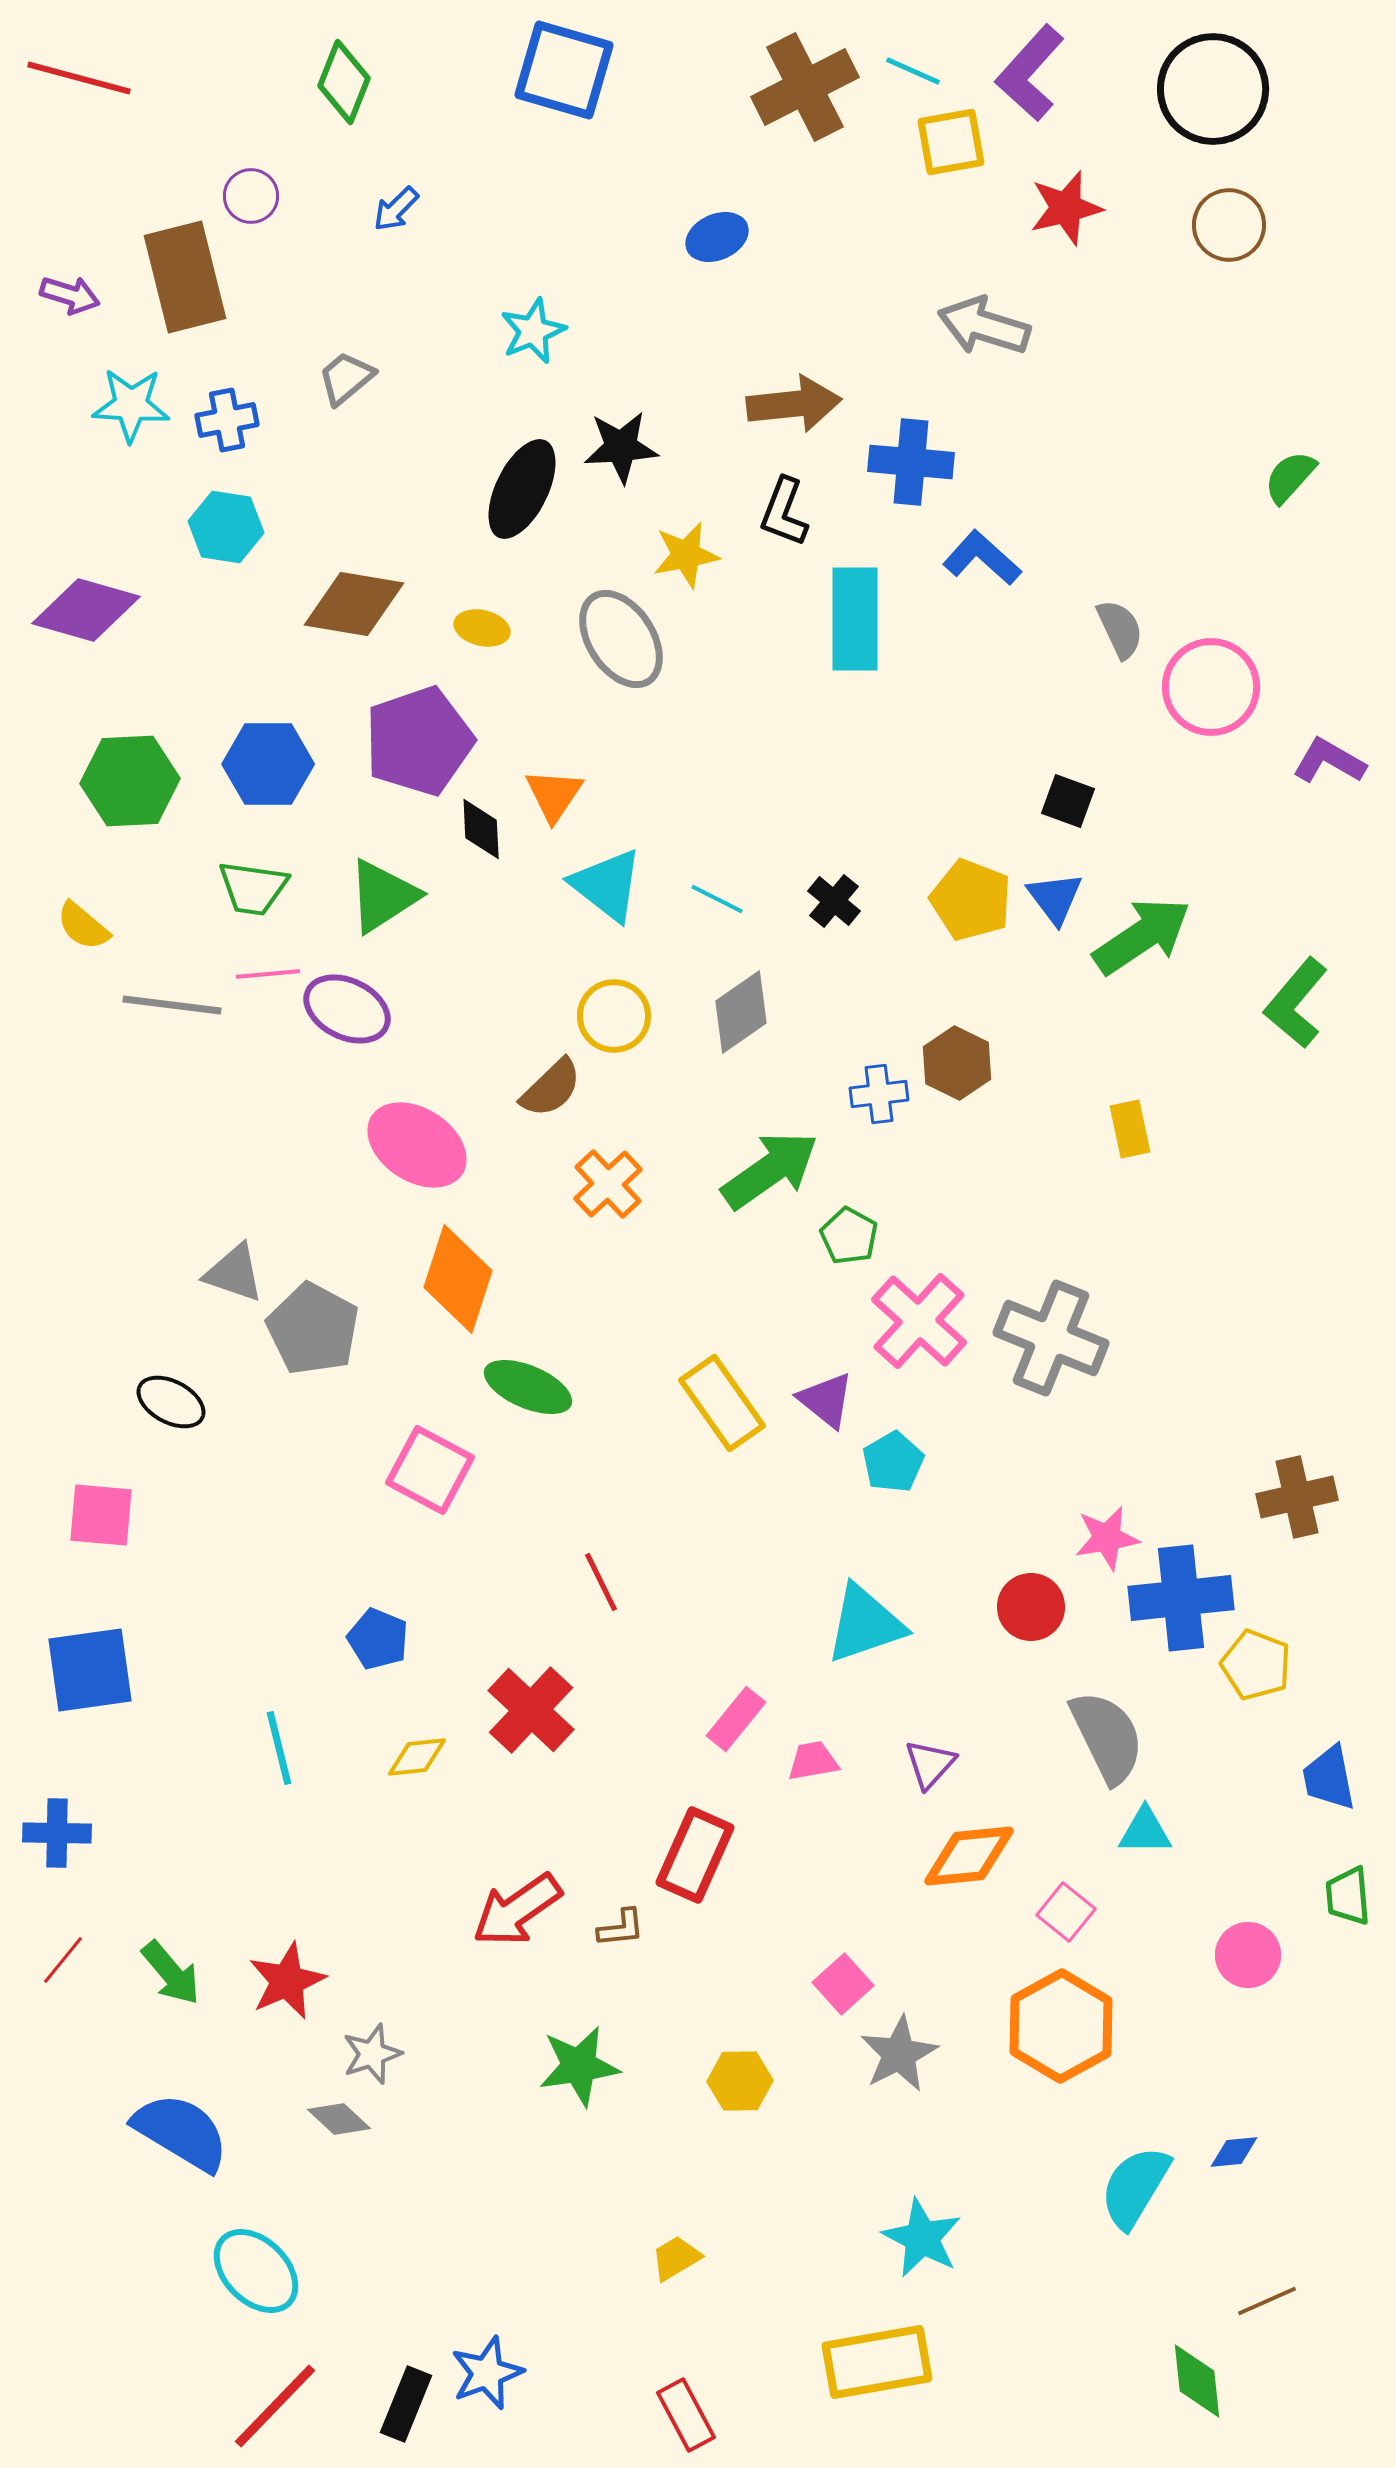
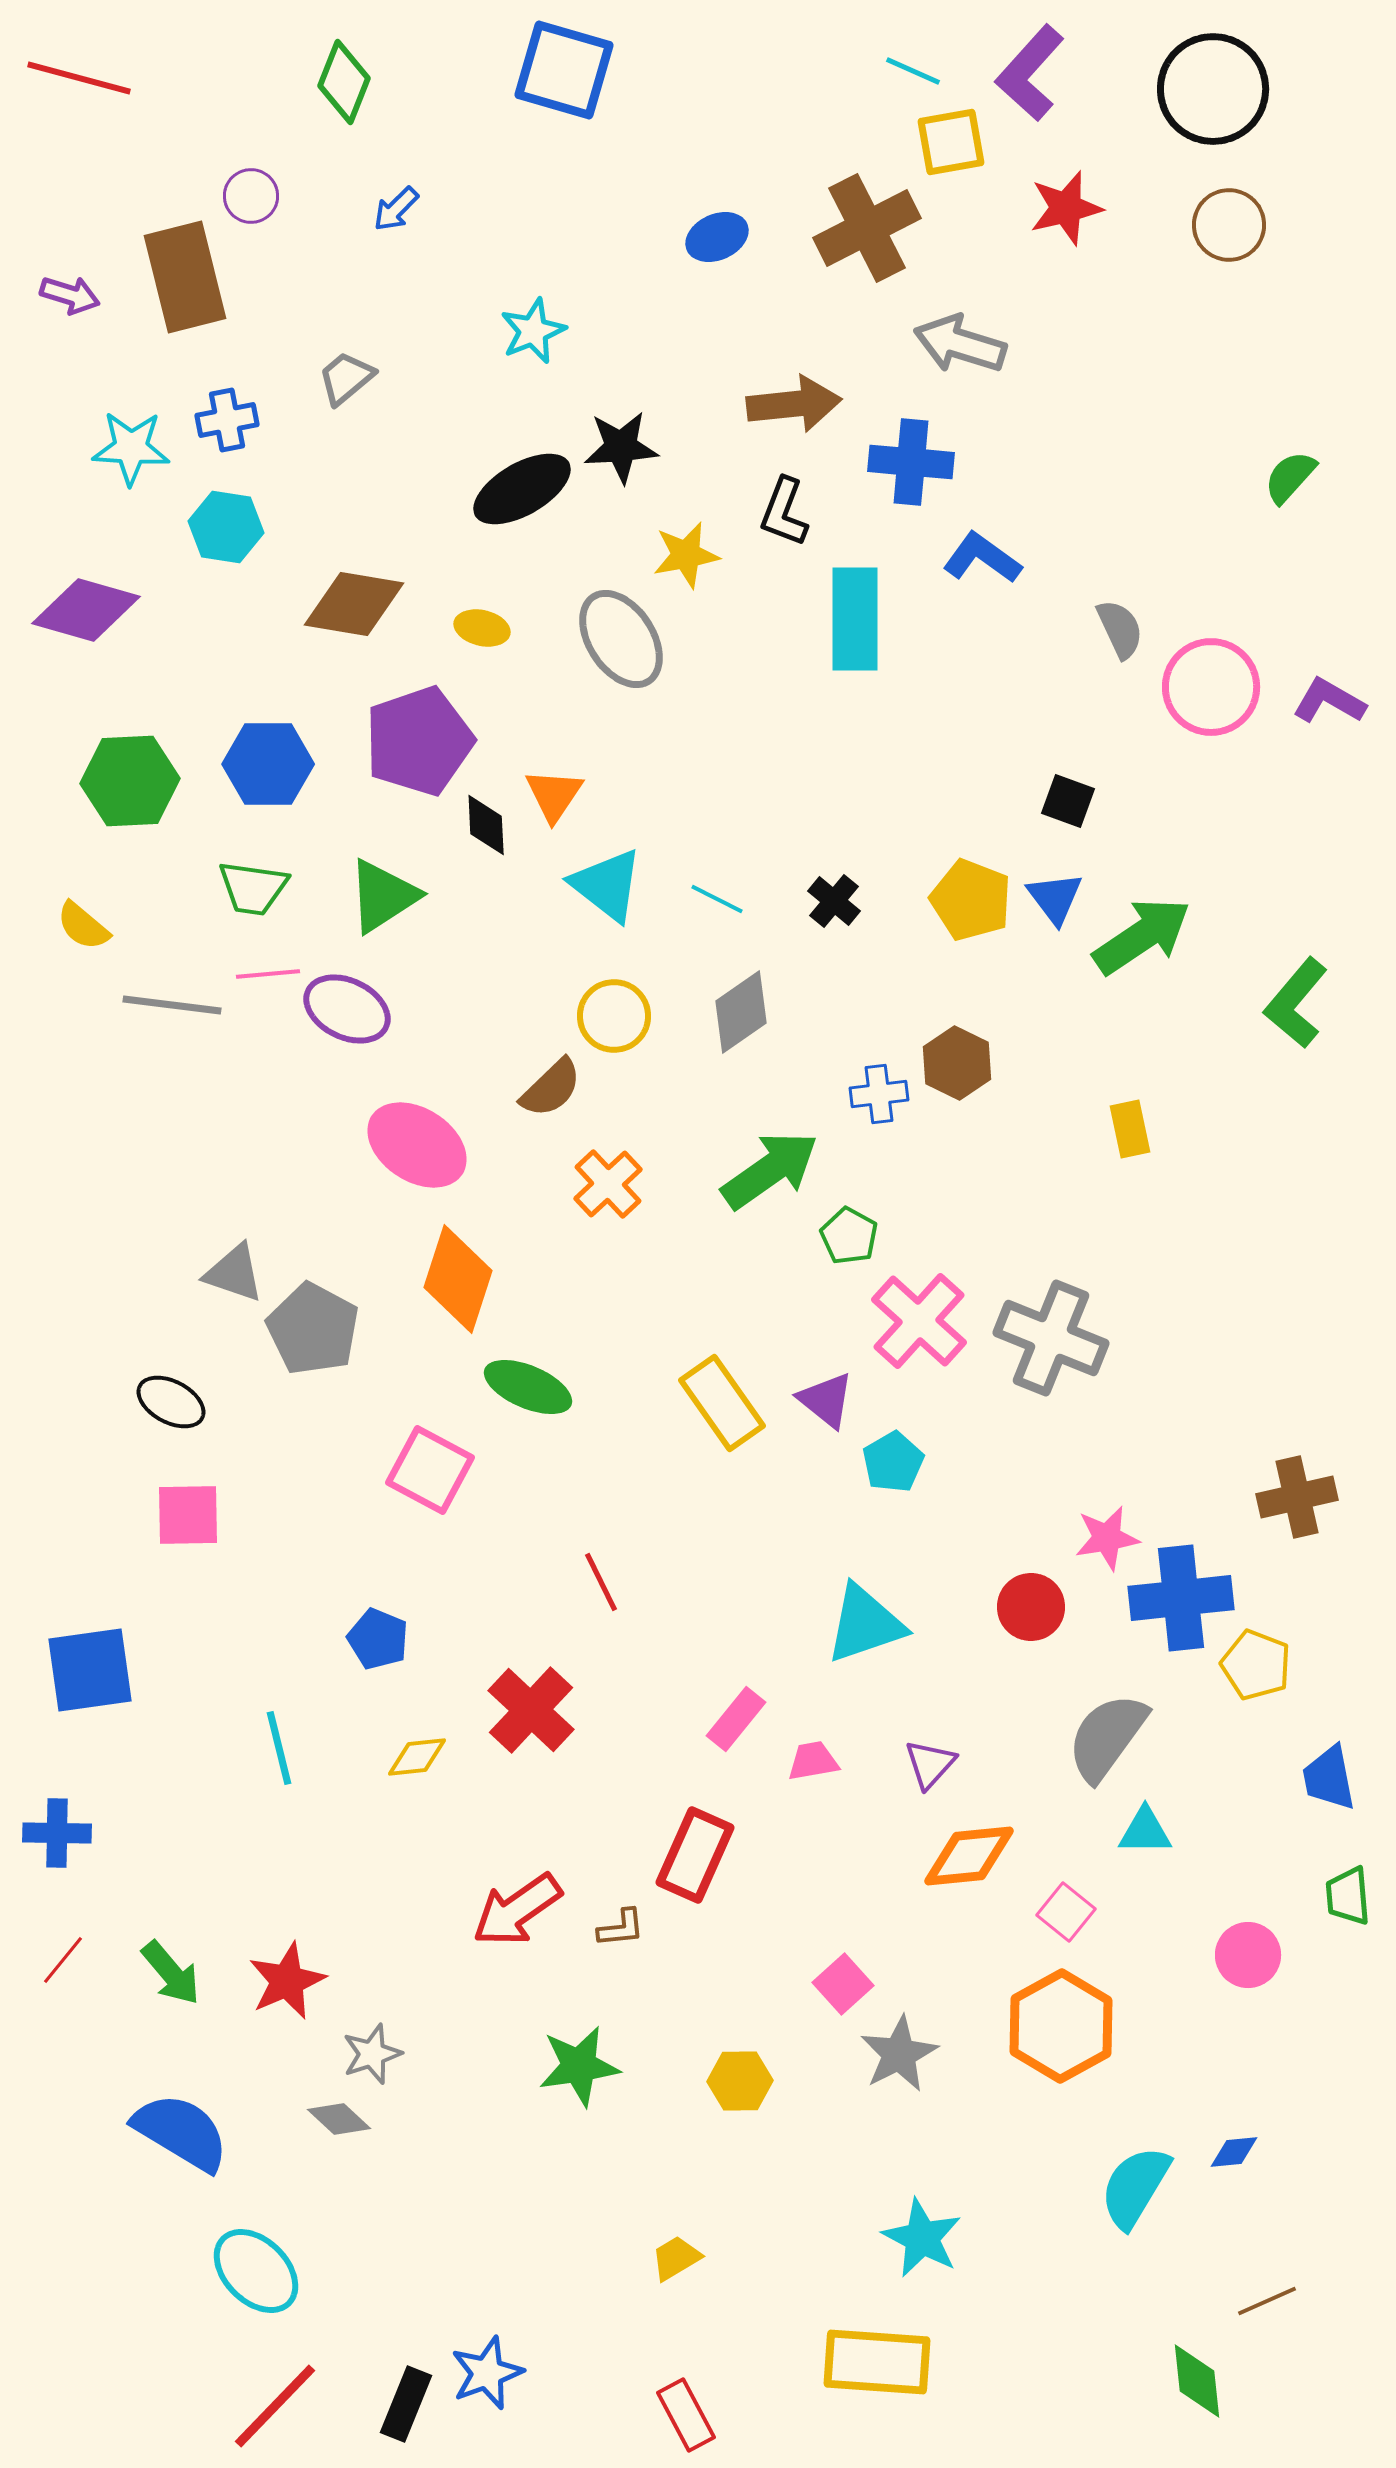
brown cross at (805, 87): moved 62 px right, 141 px down
gray arrow at (984, 326): moved 24 px left, 18 px down
cyan star at (131, 405): moved 43 px down
black ellipse at (522, 489): rotated 34 degrees clockwise
blue L-shape at (982, 558): rotated 6 degrees counterclockwise
purple L-shape at (1329, 761): moved 60 px up
black diamond at (481, 829): moved 5 px right, 4 px up
pink square at (101, 1515): moved 87 px right; rotated 6 degrees counterclockwise
gray semicircle at (1107, 1737): rotated 118 degrees counterclockwise
yellow rectangle at (877, 2362): rotated 14 degrees clockwise
